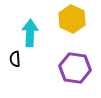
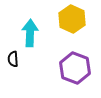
black semicircle: moved 2 px left
purple hexagon: rotated 12 degrees clockwise
